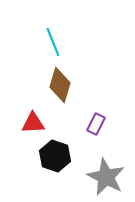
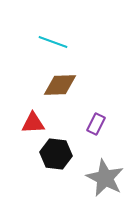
cyan line: rotated 48 degrees counterclockwise
brown diamond: rotated 72 degrees clockwise
black hexagon: moved 1 px right, 2 px up; rotated 12 degrees counterclockwise
gray star: moved 1 px left, 1 px down
